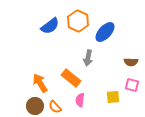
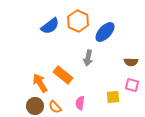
orange rectangle: moved 8 px left, 3 px up
pink semicircle: moved 3 px down
